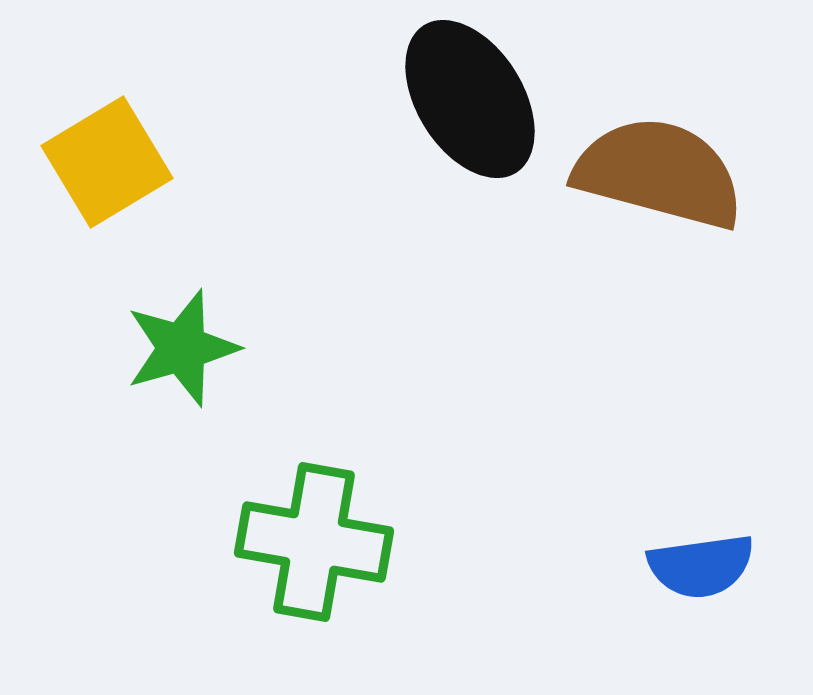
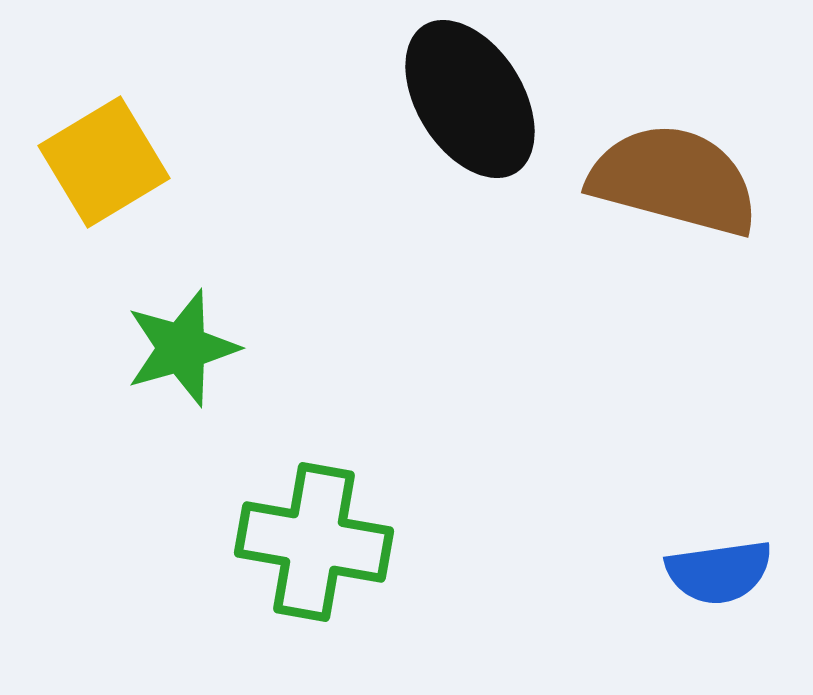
yellow square: moved 3 px left
brown semicircle: moved 15 px right, 7 px down
blue semicircle: moved 18 px right, 6 px down
